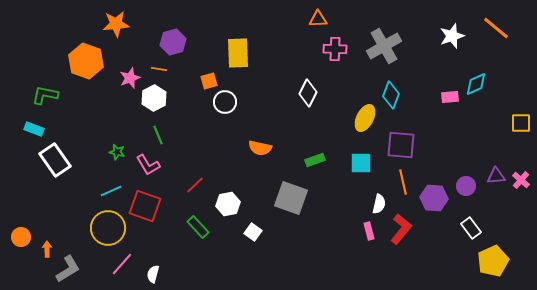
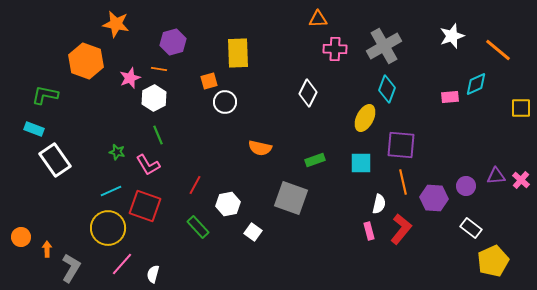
orange star at (116, 24): rotated 16 degrees clockwise
orange line at (496, 28): moved 2 px right, 22 px down
cyan diamond at (391, 95): moved 4 px left, 6 px up
yellow square at (521, 123): moved 15 px up
red line at (195, 185): rotated 18 degrees counterclockwise
white rectangle at (471, 228): rotated 15 degrees counterclockwise
gray L-shape at (68, 269): moved 3 px right, 1 px up; rotated 28 degrees counterclockwise
